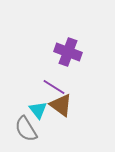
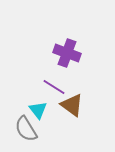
purple cross: moved 1 px left, 1 px down
brown triangle: moved 11 px right
